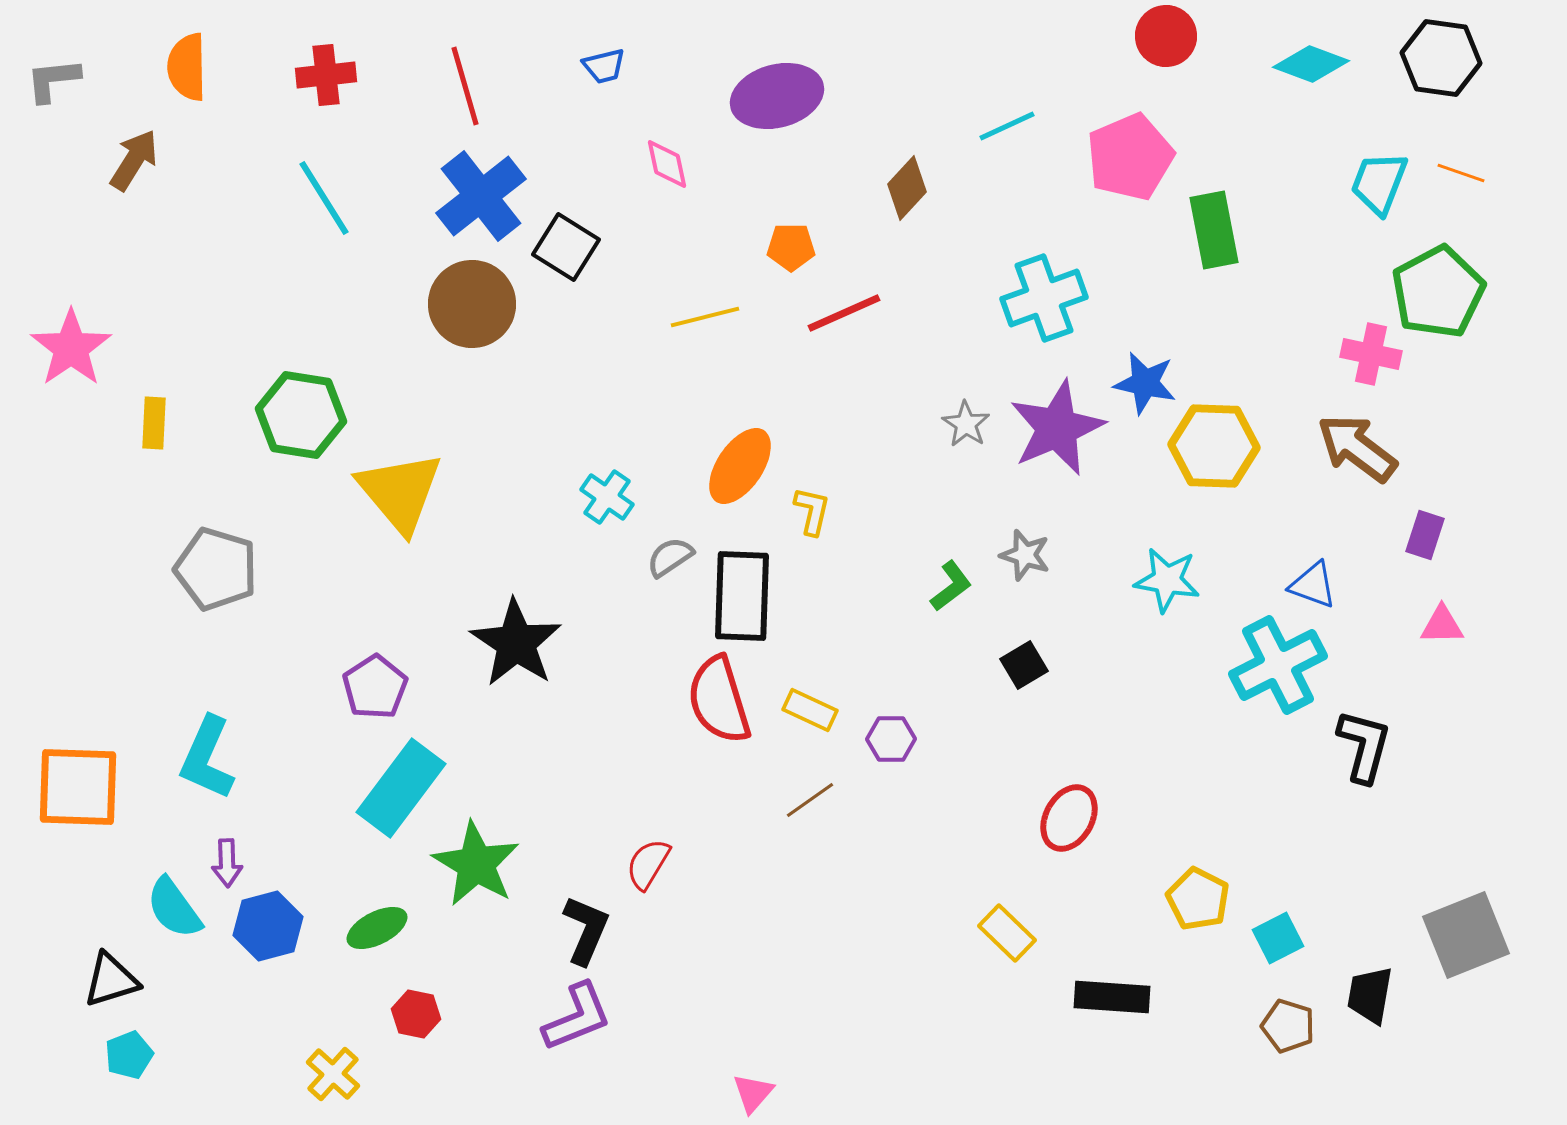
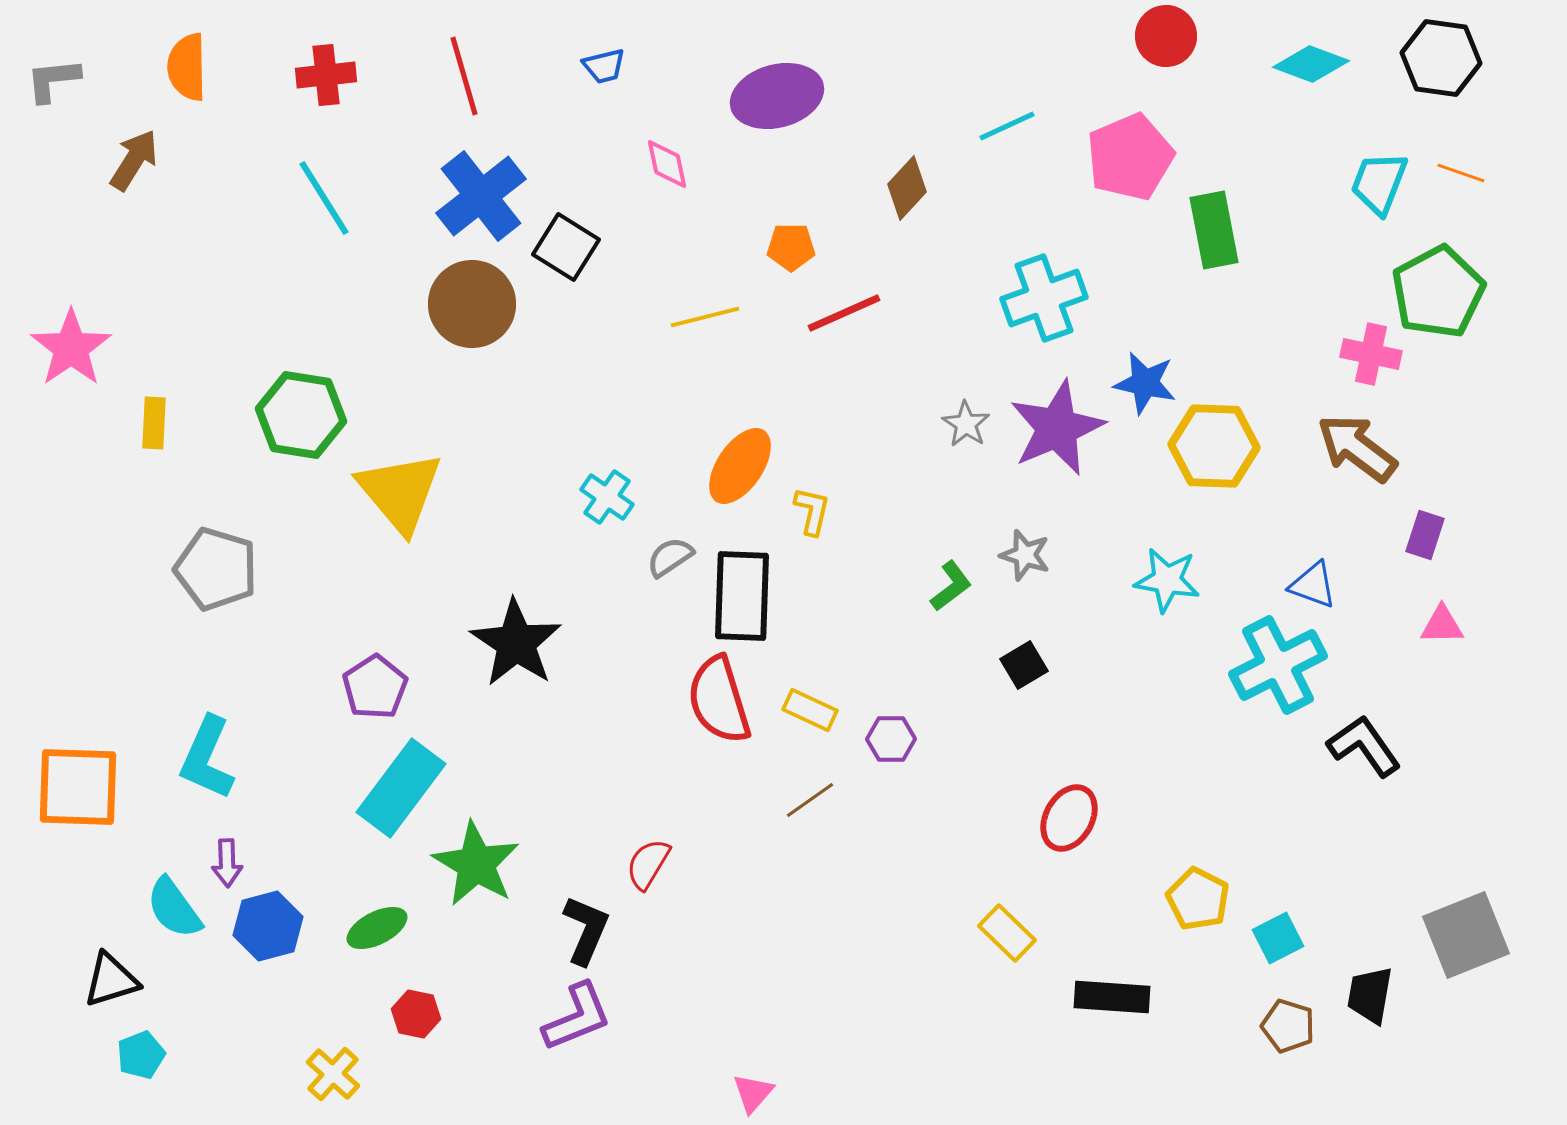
red line at (465, 86): moved 1 px left, 10 px up
black L-shape at (1364, 746): rotated 50 degrees counterclockwise
cyan pentagon at (129, 1055): moved 12 px right
